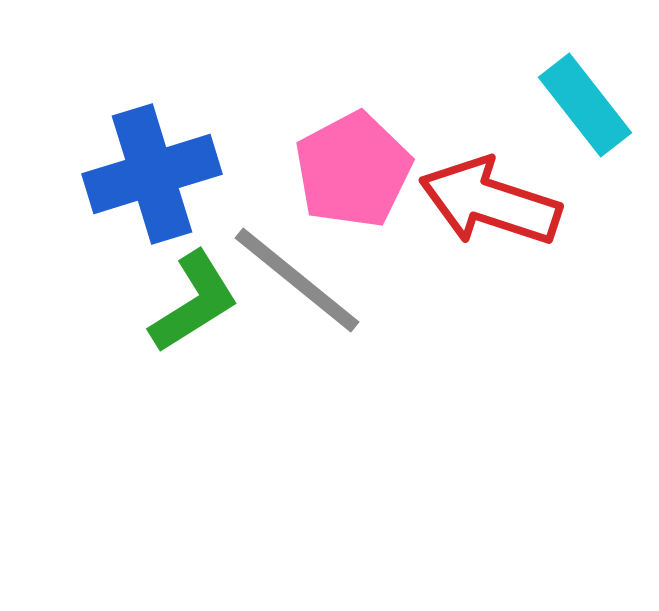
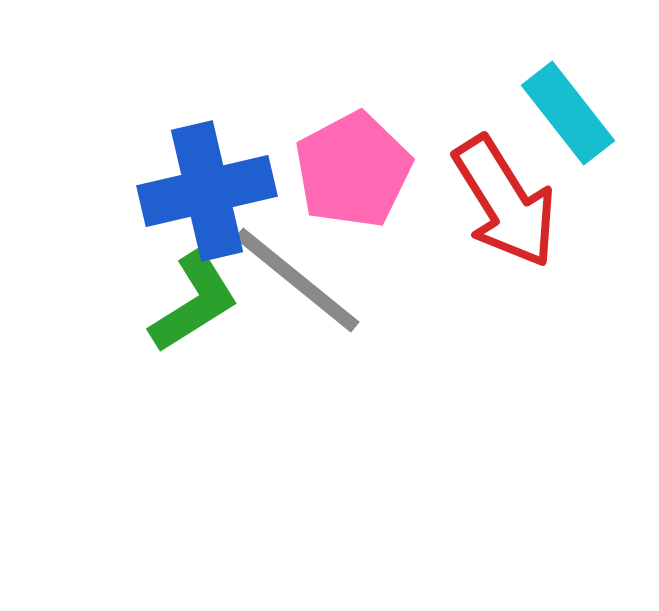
cyan rectangle: moved 17 px left, 8 px down
blue cross: moved 55 px right, 17 px down; rotated 4 degrees clockwise
red arrow: moved 15 px right; rotated 140 degrees counterclockwise
